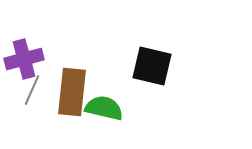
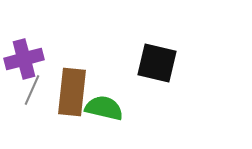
black square: moved 5 px right, 3 px up
